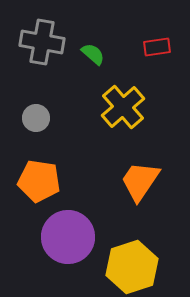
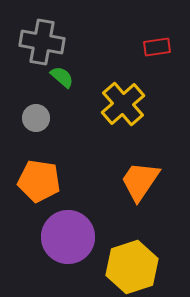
green semicircle: moved 31 px left, 23 px down
yellow cross: moved 3 px up
